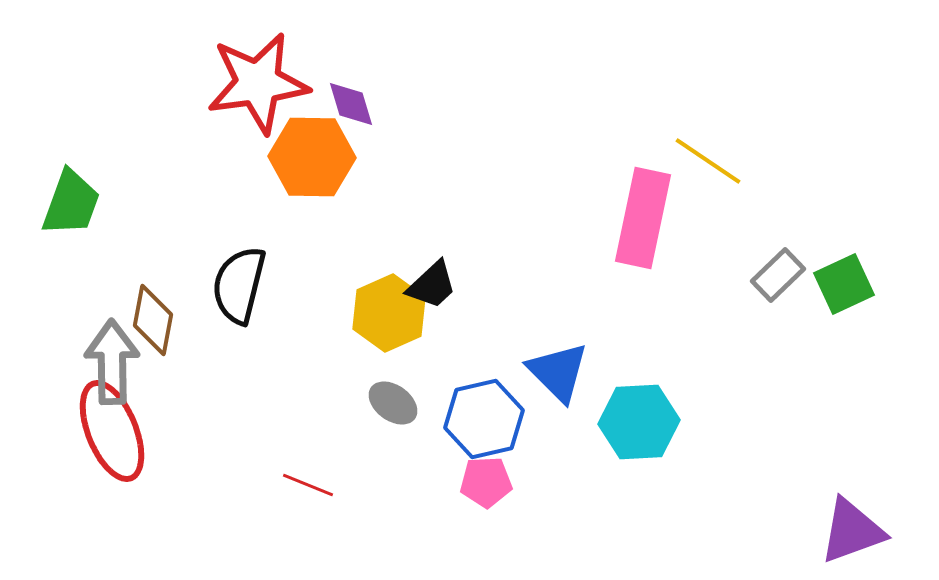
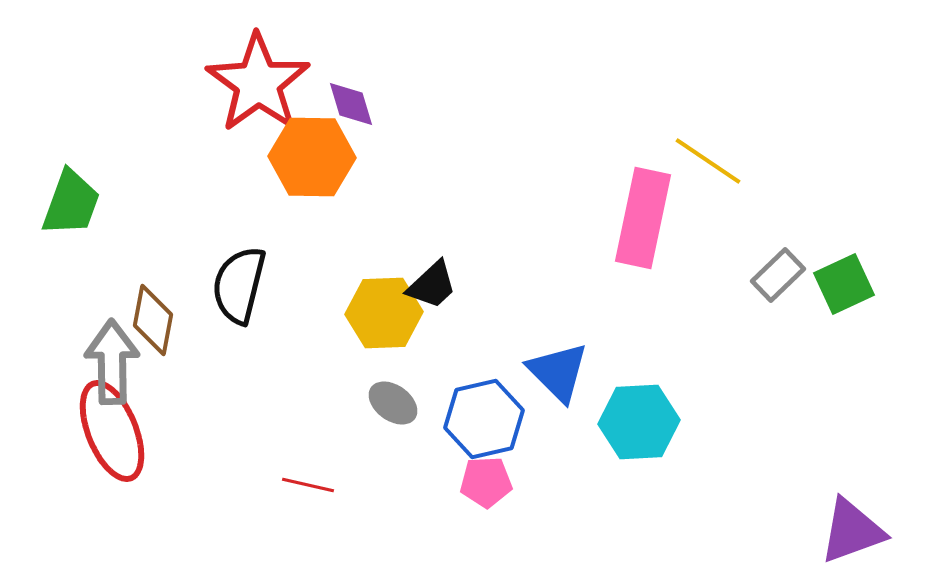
red star: rotated 28 degrees counterclockwise
yellow hexagon: moved 5 px left; rotated 22 degrees clockwise
red line: rotated 9 degrees counterclockwise
